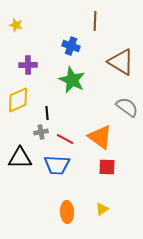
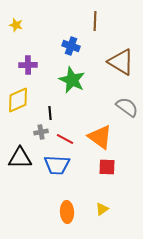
black line: moved 3 px right
